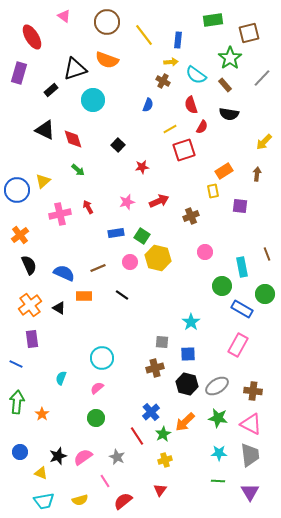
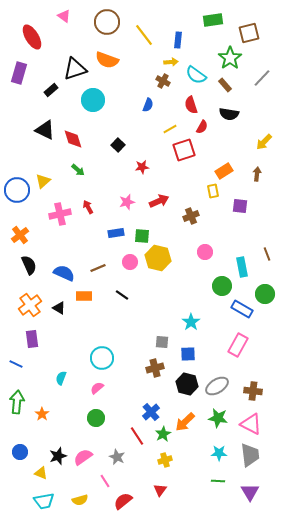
green square at (142, 236): rotated 28 degrees counterclockwise
